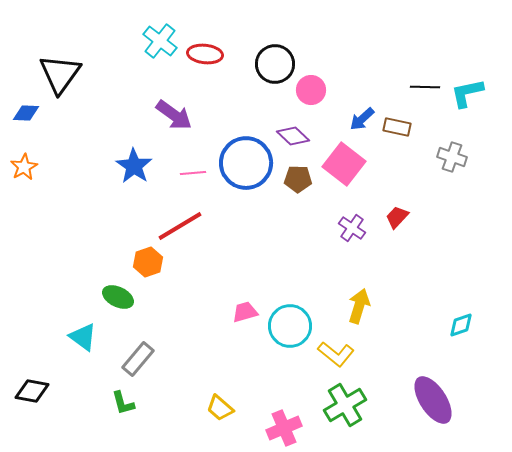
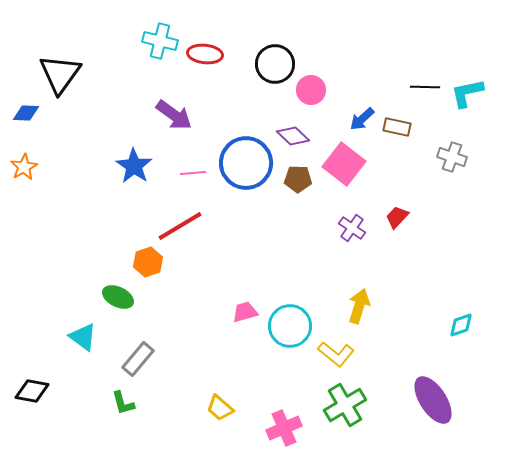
cyan cross: rotated 24 degrees counterclockwise
